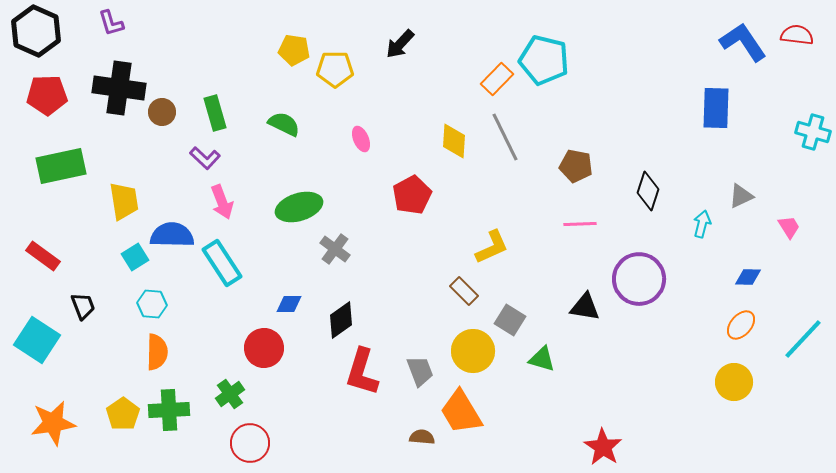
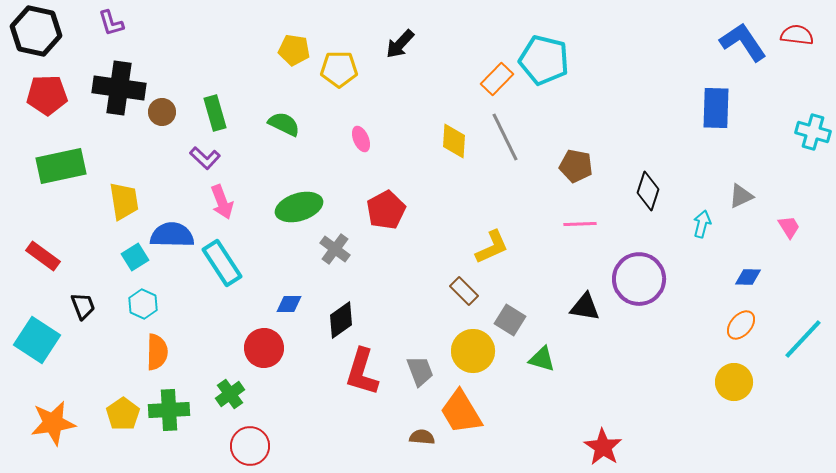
black hexagon at (36, 31): rotated 12 degrees counterclockwise
yellow pentagon at (335, 69): moved 4 px right
red pentagon at (412, 195): moved 26 px left, 15 px down
cyan hexagon at (152, 304): moved 9 px left; rotated 20 degrees clockwise
red circle at (250, 443): moved 3 px down
